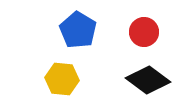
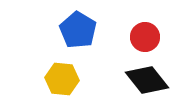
red circle: moved 1 px right, 5 px down
black diamond: moved 1 px left; rotated 15 degrees clockwise
